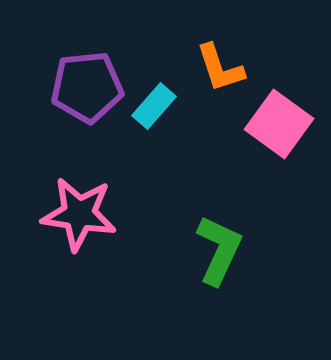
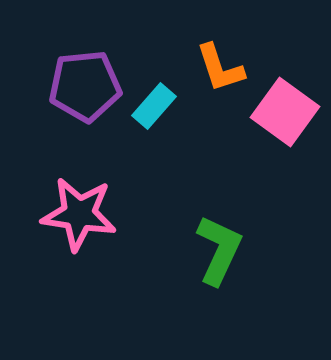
purple pentagon: moved 2 px left, 1 px up
pink square: moved 6 px right, 12 px up
